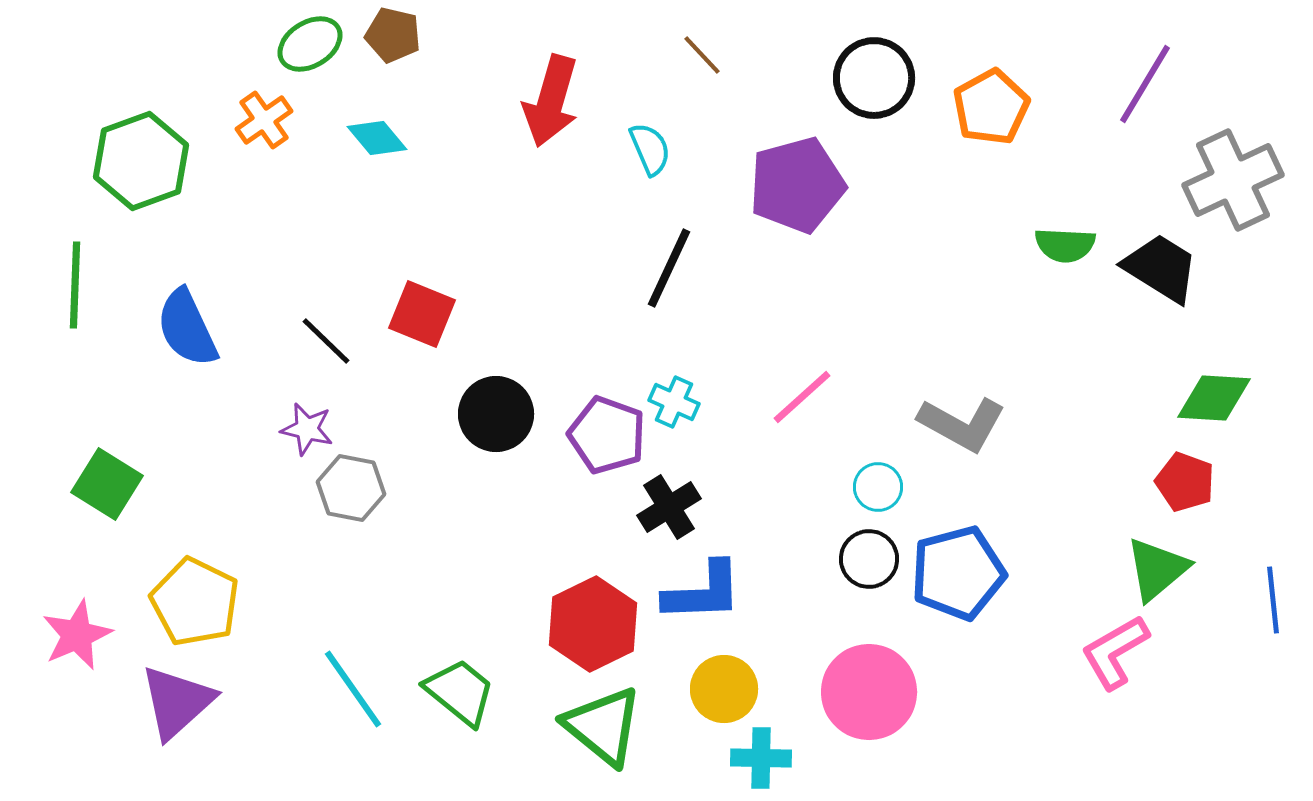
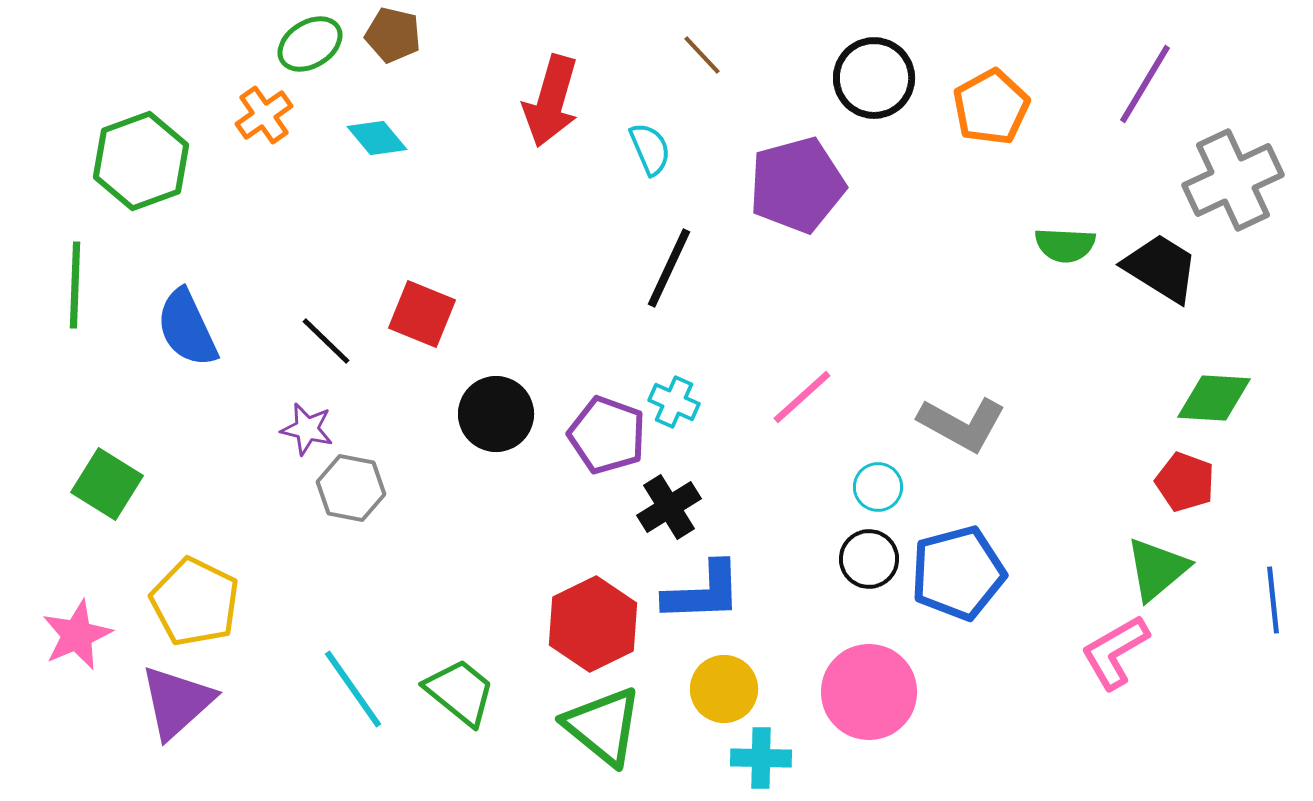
orange cross at (264, 120): moved 5 px up
